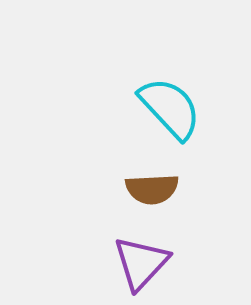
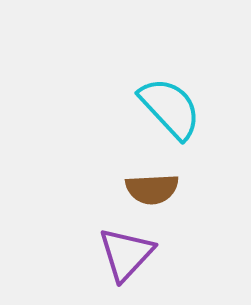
purple triangle: moved 15 px left, 9 px up
